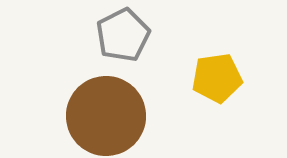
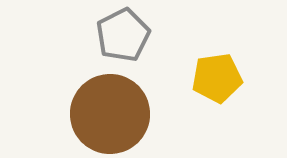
brown circle: moved 4 px right, 2 px up
